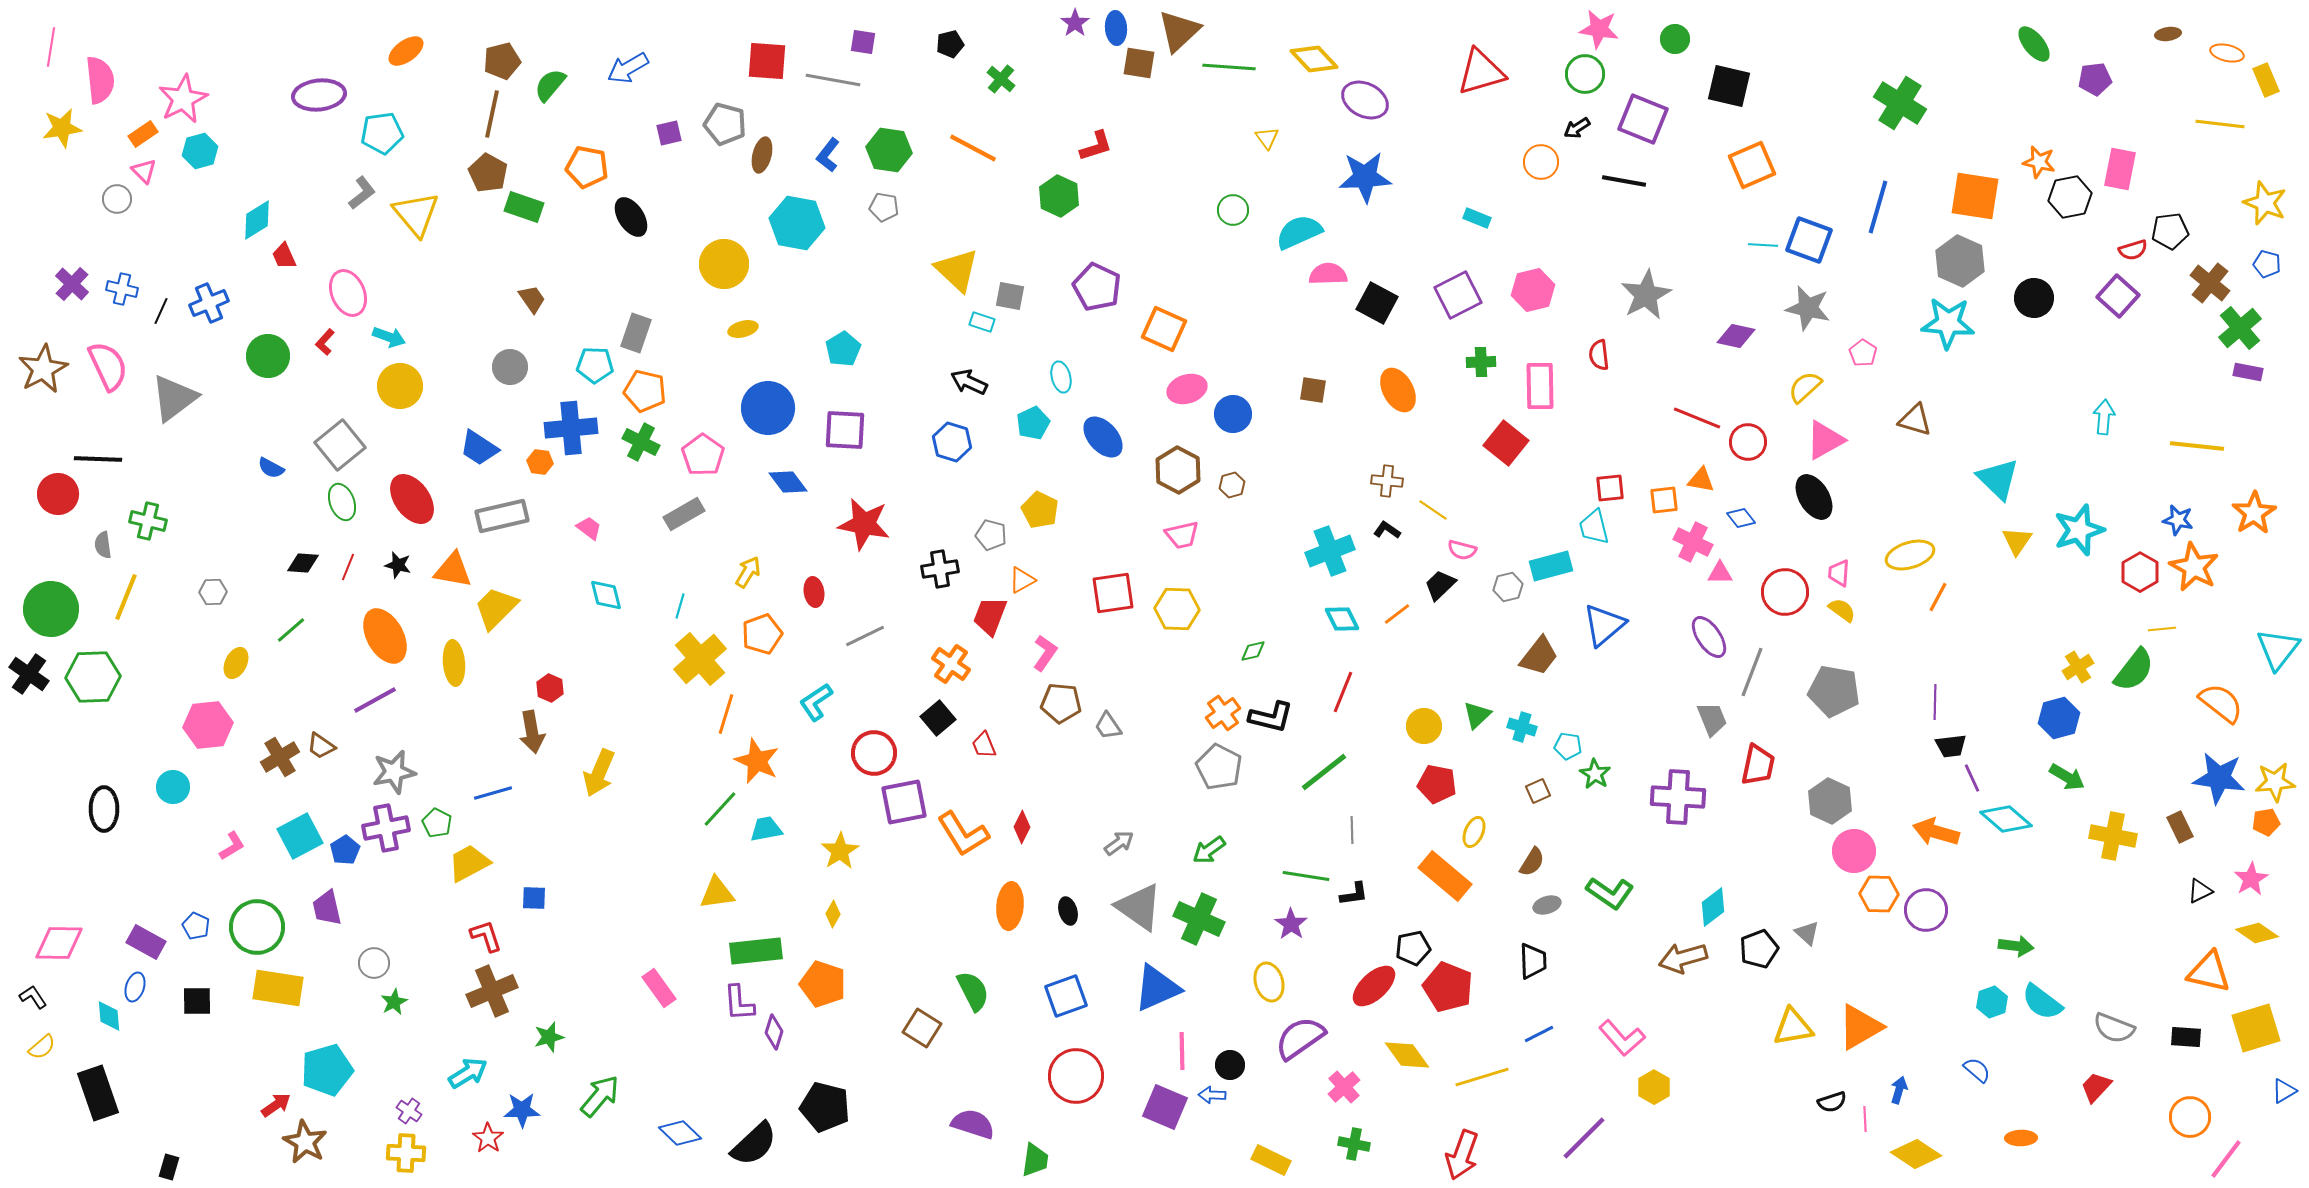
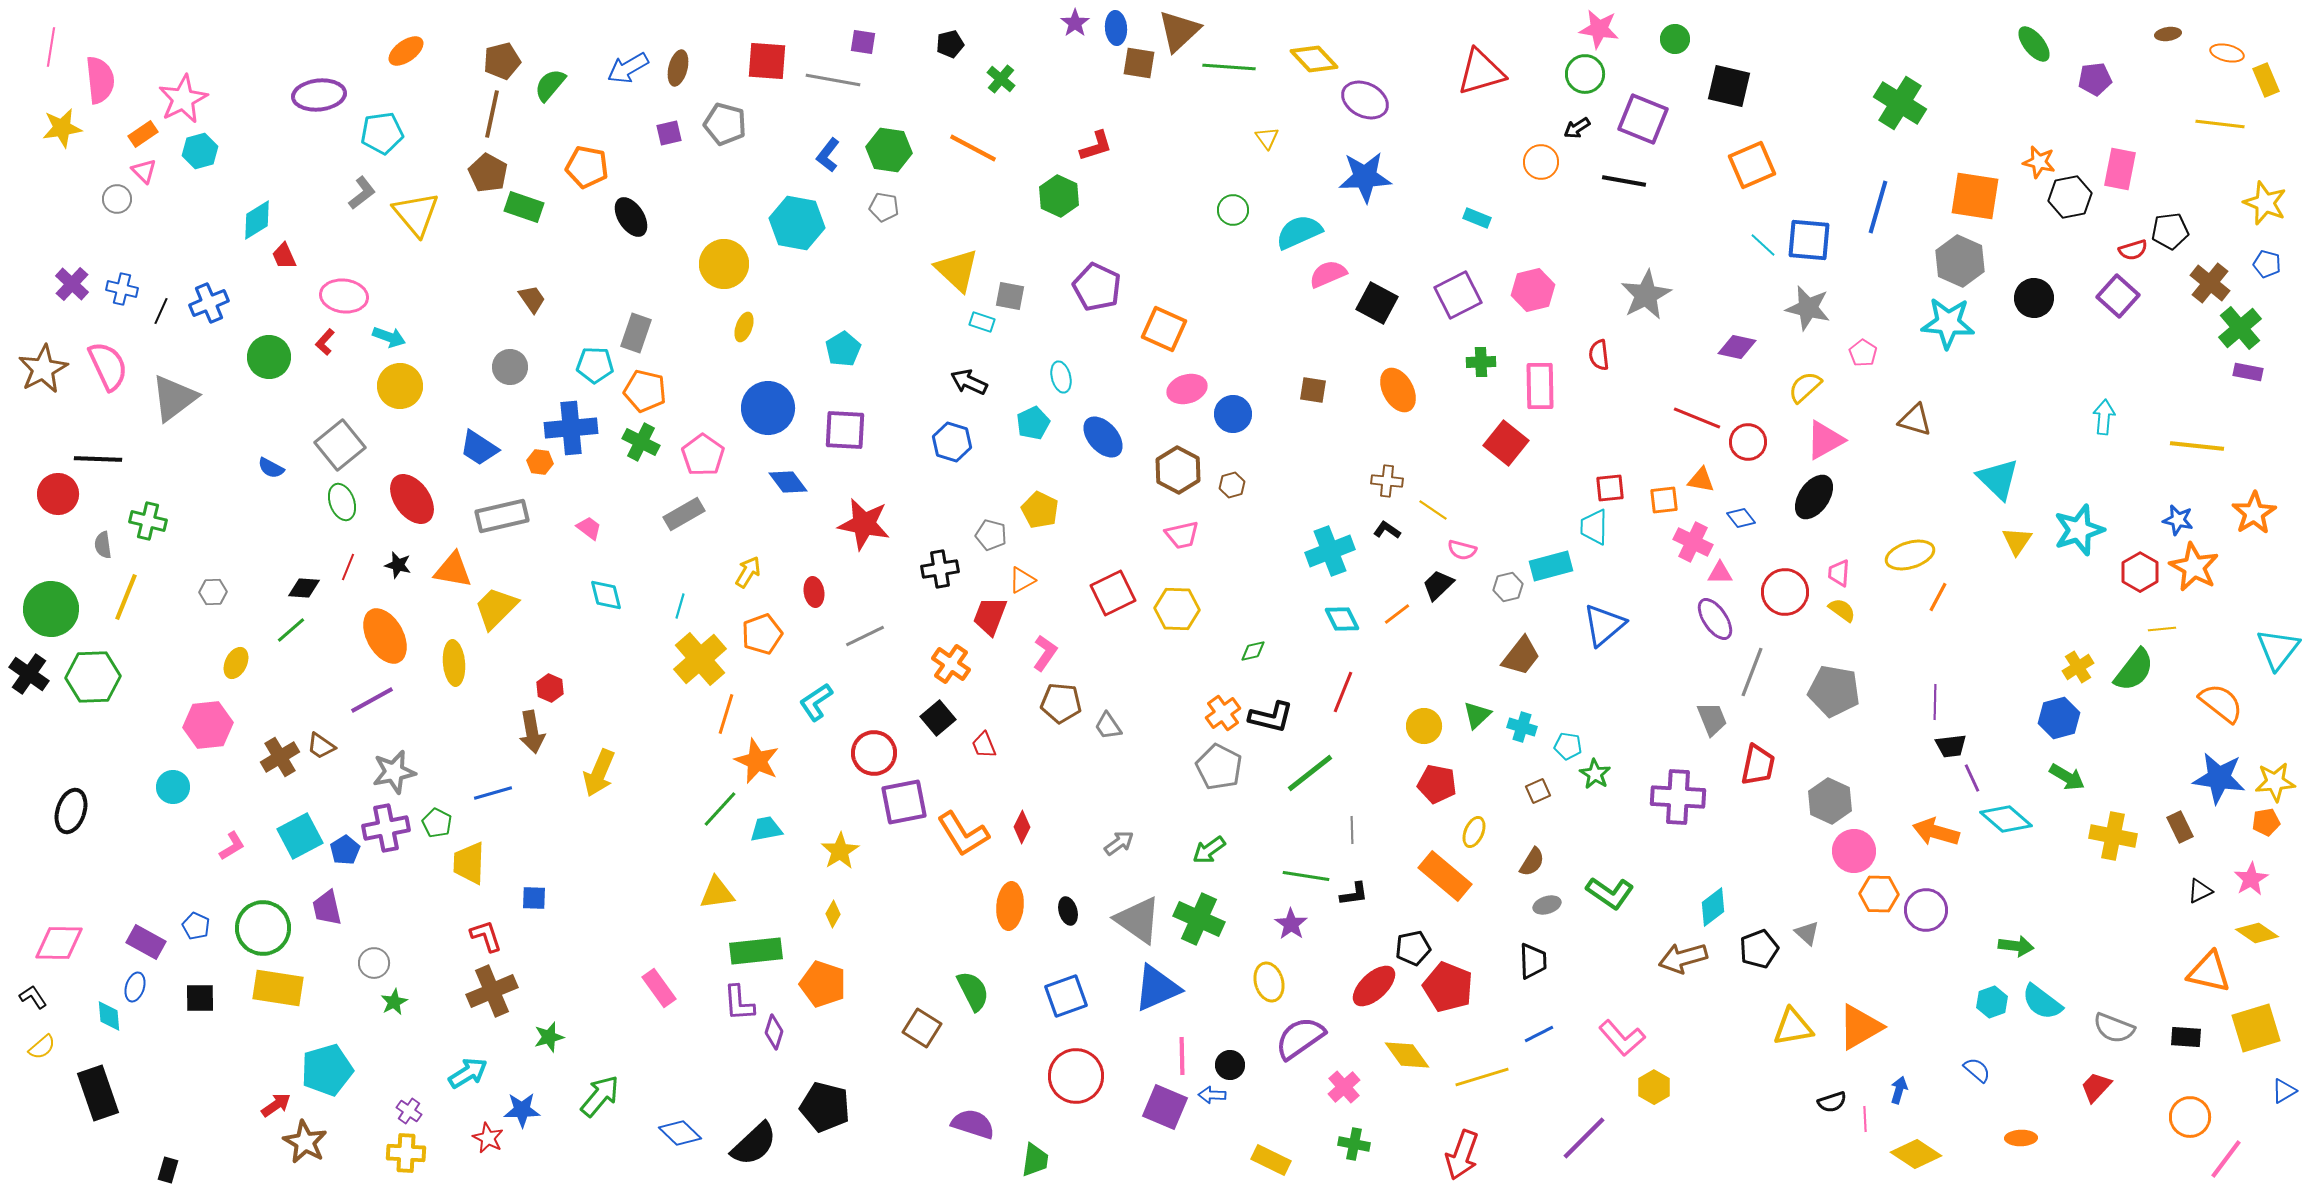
brown ellipse at (762, 155): moved 84 px left, 87 px up
blue square at (1809, 240): rotated 15 degrees counterclockwise
cyan line at (1763, 245): rotated 40 degrees clockwise
pink semicircle at (1328, 274): rotated 21 degrees counterclockwise
pink ellipse at (348, 293): moved 4 px left, 3 px down; rotated 60 degrees counterclockwise
yellow ellipse at (743, 329): moved 1 px right, 2 px up; rotated 56 degrees counterclockwise
purple diamond at (1736, 336): moved 1 px right, 11 px down
green circle at (268, 356): moved 1 px right, 1 px down
black ellipse at (1814, 497): rotated 66 degrees clockwise
cyan trapezoid at (1594, 527): rotated 15 degrees clockwise
black diamond at (303, 563): moved 1 px right, 25 px down
black trapezoid at (1440, 585): moved 2 px left
red square at (1113, 593): rotated 18 degrees counterclockwise
purple ellipse at (1709, 637): moved 6 px right, 18 px up
brown trapezoid at (1539, 656): moved 18 px left
purple line at (375, 700): moved 3 px left
green line at (1324, 772): moved 14 px left, 1 px down
black ellipse at (104, 809): moved 33 px left, 2 px down; rotated 18 degrees clockwise
yellow trapezoid at (469, 863): rotated 60 degrees counterclockwise
gray triangle at (1139, 907): moved 1 px left, 13 px down
green circle at (257, 927): moved 6 px right, 1 px down
black square at (197, 1001): moved 3 px right, 3 px up
pink line at (1182, 1051): moved 5 px down
red star at (488, 1138): rotated 8 degrees counterclockwise
black rectangle at (169, 1167): moved 1 px left, 3 px down
